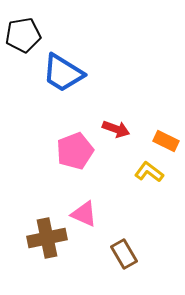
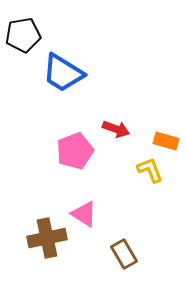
orange rectangle: rotated 10 degrees counterclockwise
yellow L-shape: moved 1 px right, 2 px up; rotated 32 degrees clockwise
pink triangle: rotated 8 degrees clockwise
